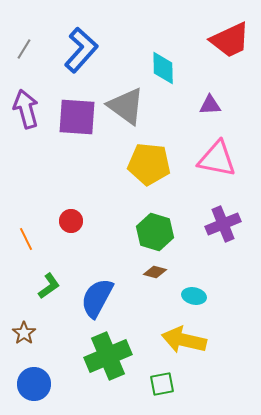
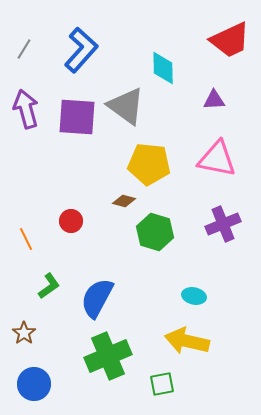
purple triangle: moved 4 px right, 5 px up
brown diamond: moved 31 px left, 71 px up
yellow arrow: moved 3 px right, 1 px down
